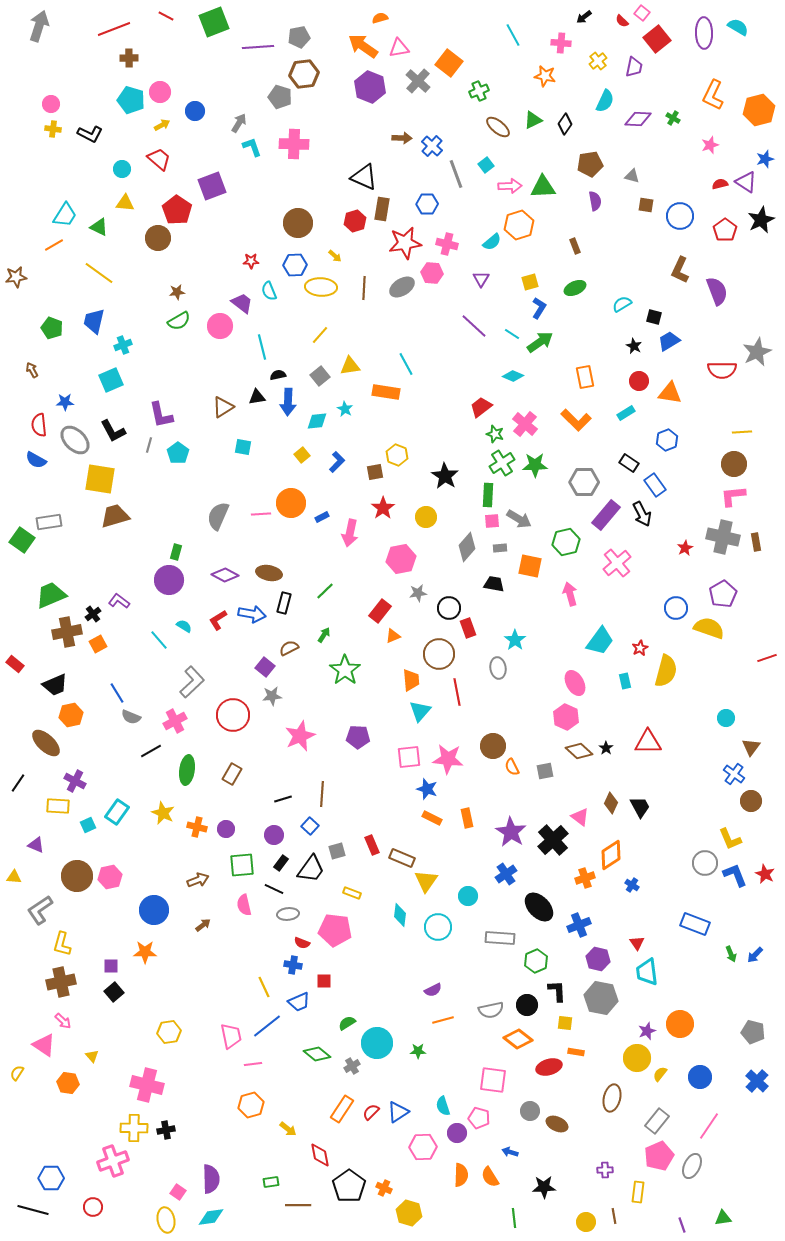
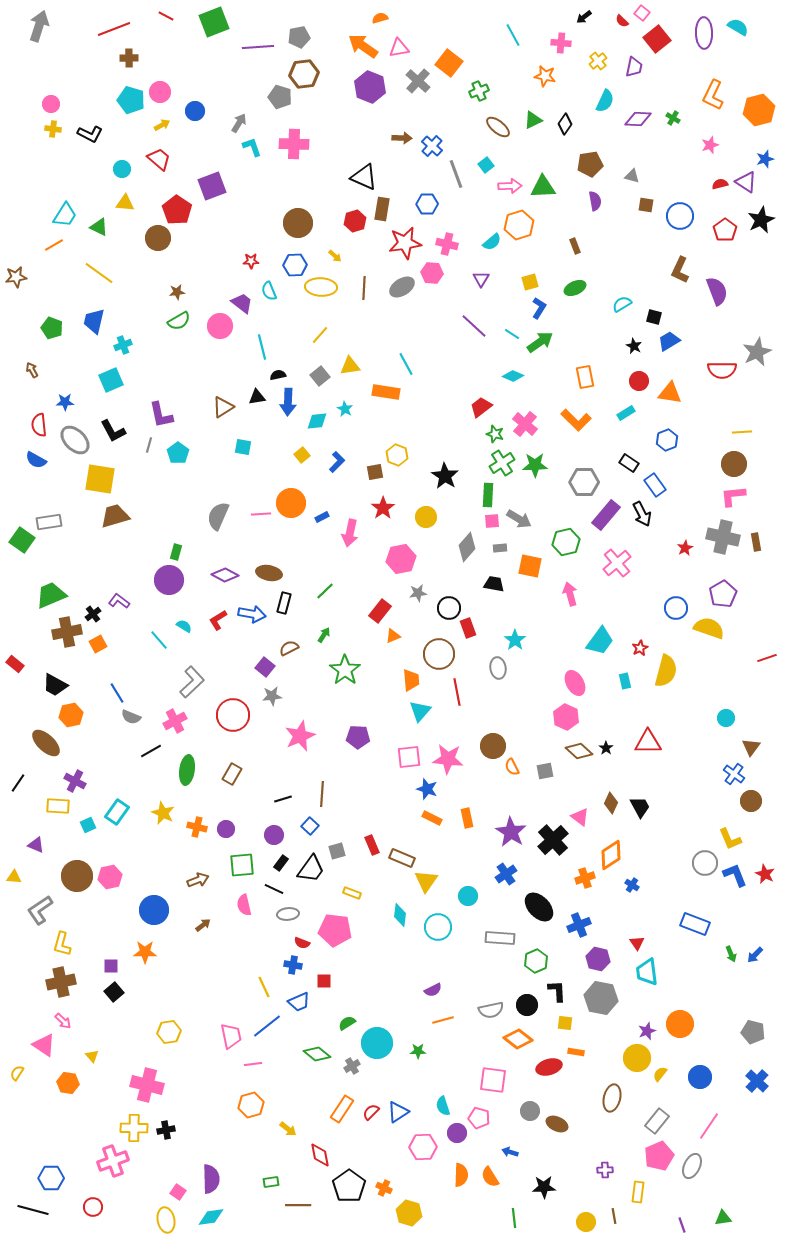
black trapezoid at (55, 685): rotated 52 degrees clockwise
